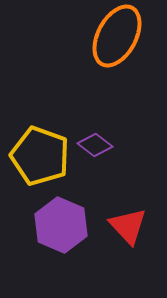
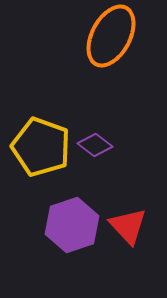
orange ellipse: moved 6 px left
yellow pentagon: moved 1 px right, 9 px up
purple hexagon: moved 11 px right; rotated 18 degrees clockwise
